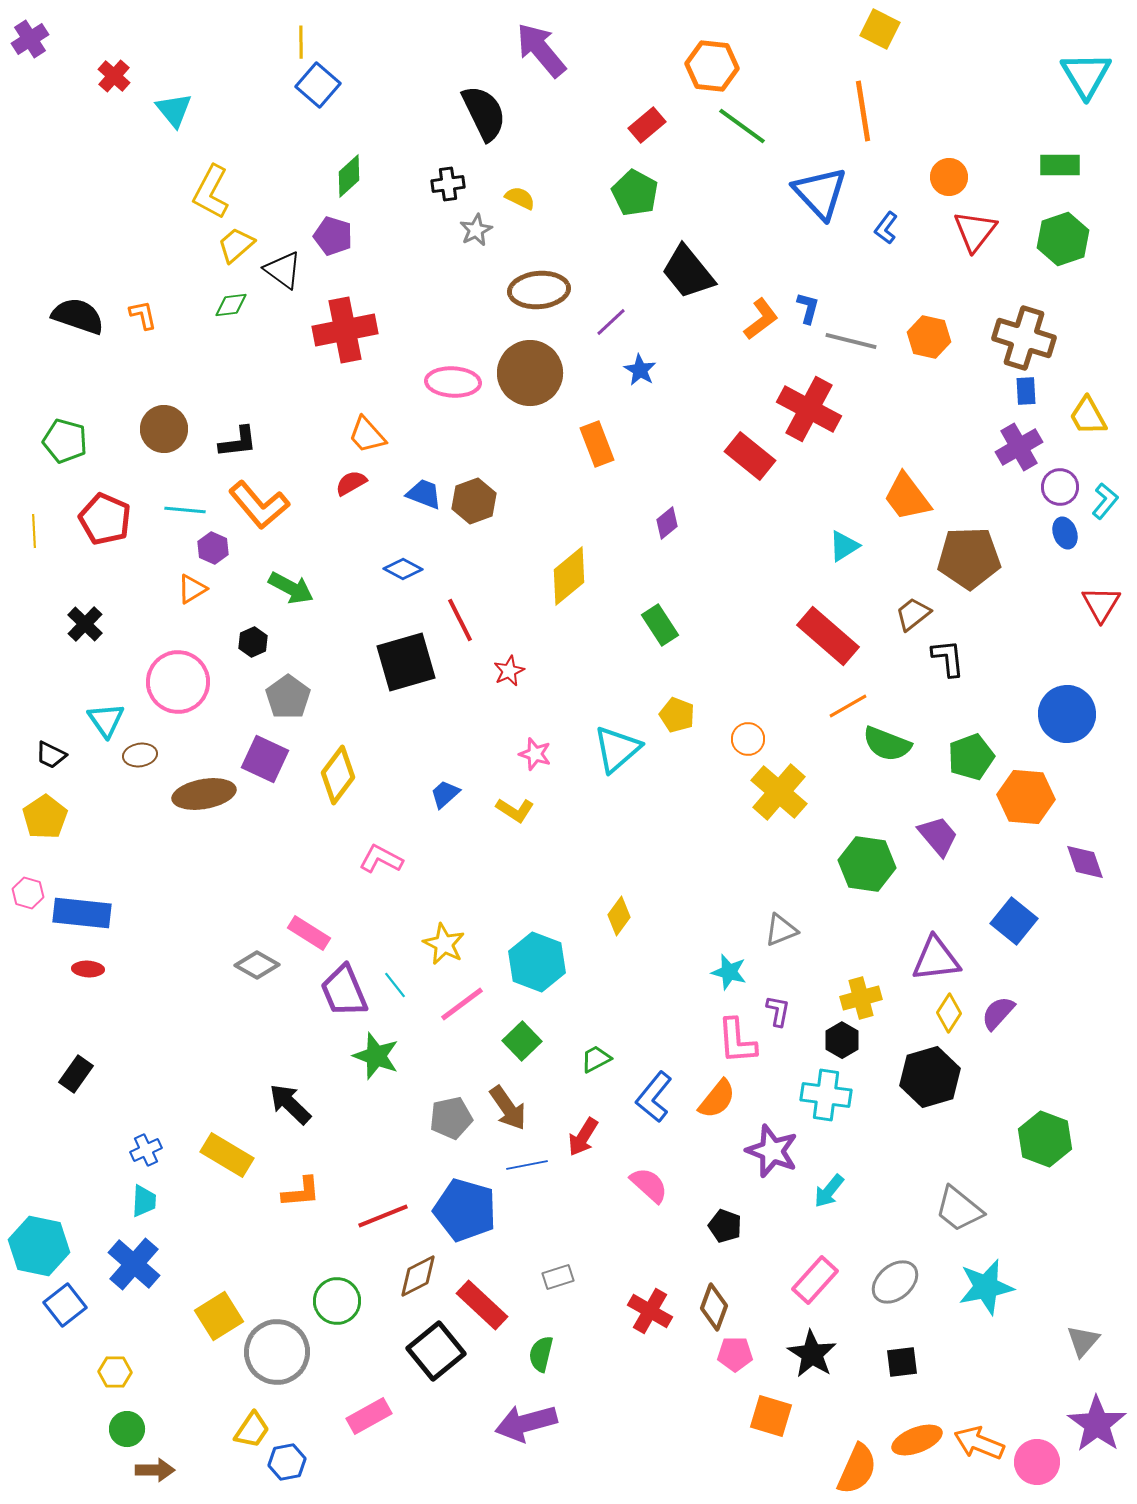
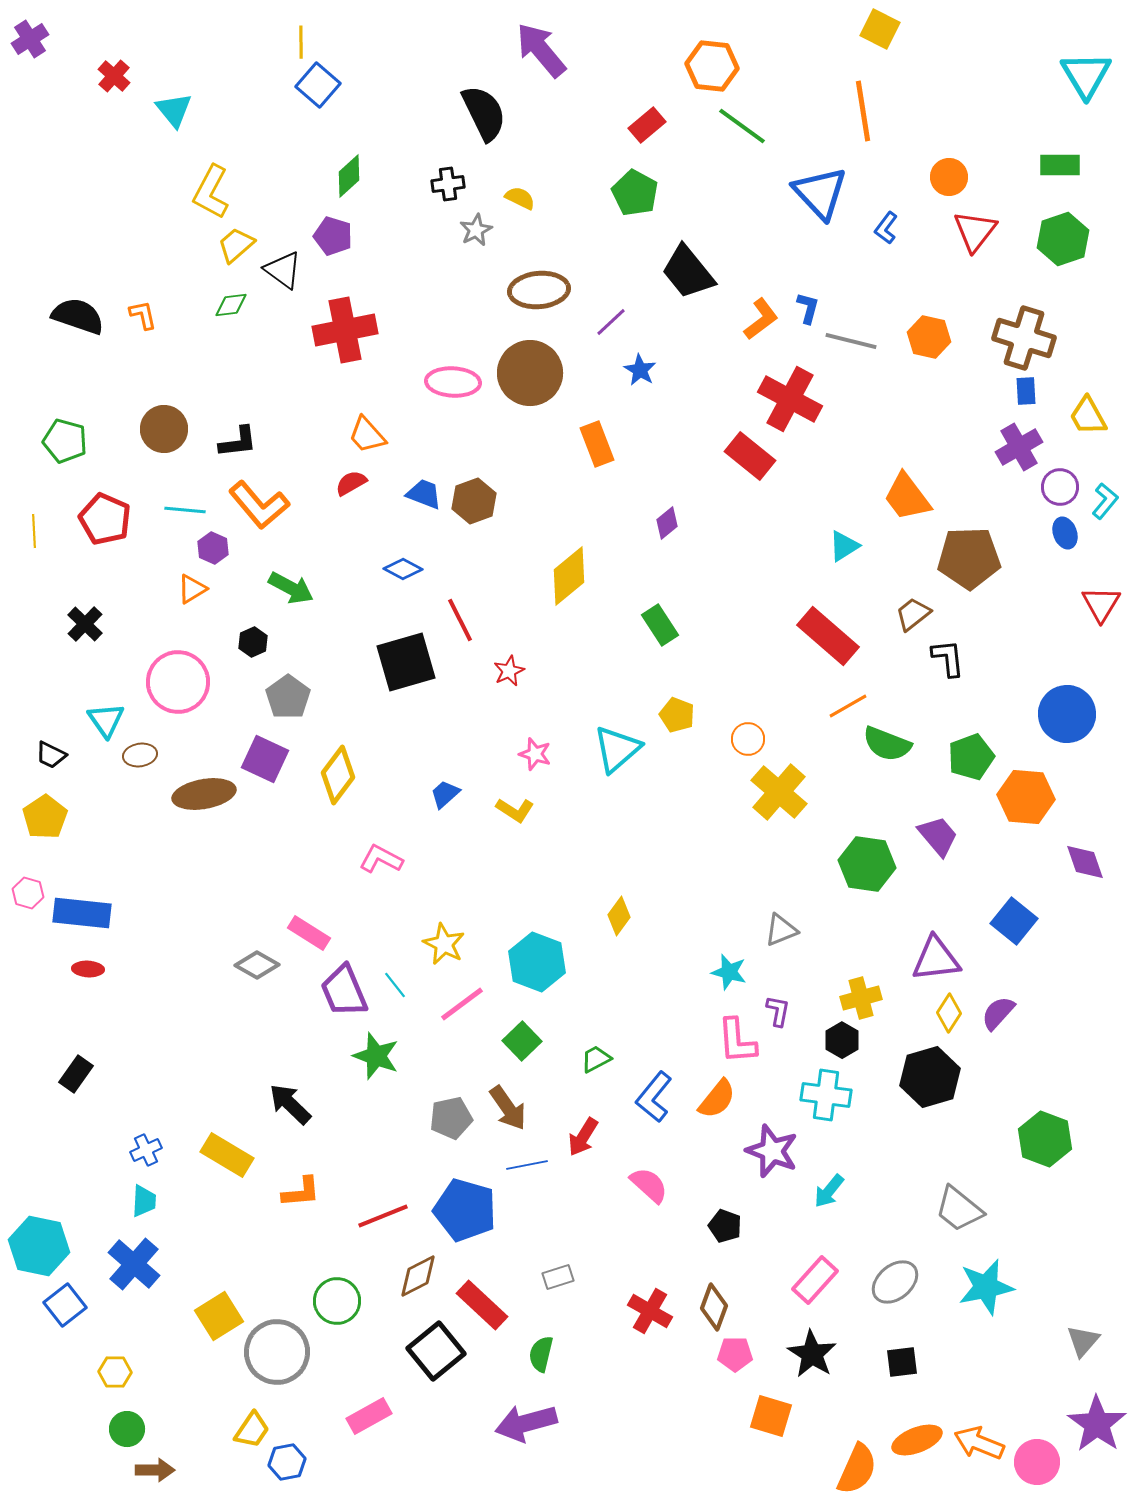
red cross at (809, 409): moved 19 px left, 10 px up
